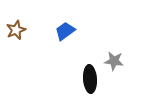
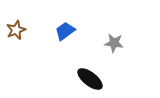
gray star: moved 18 px up
black ellipse: rotated 48 degrees counterclockwise
